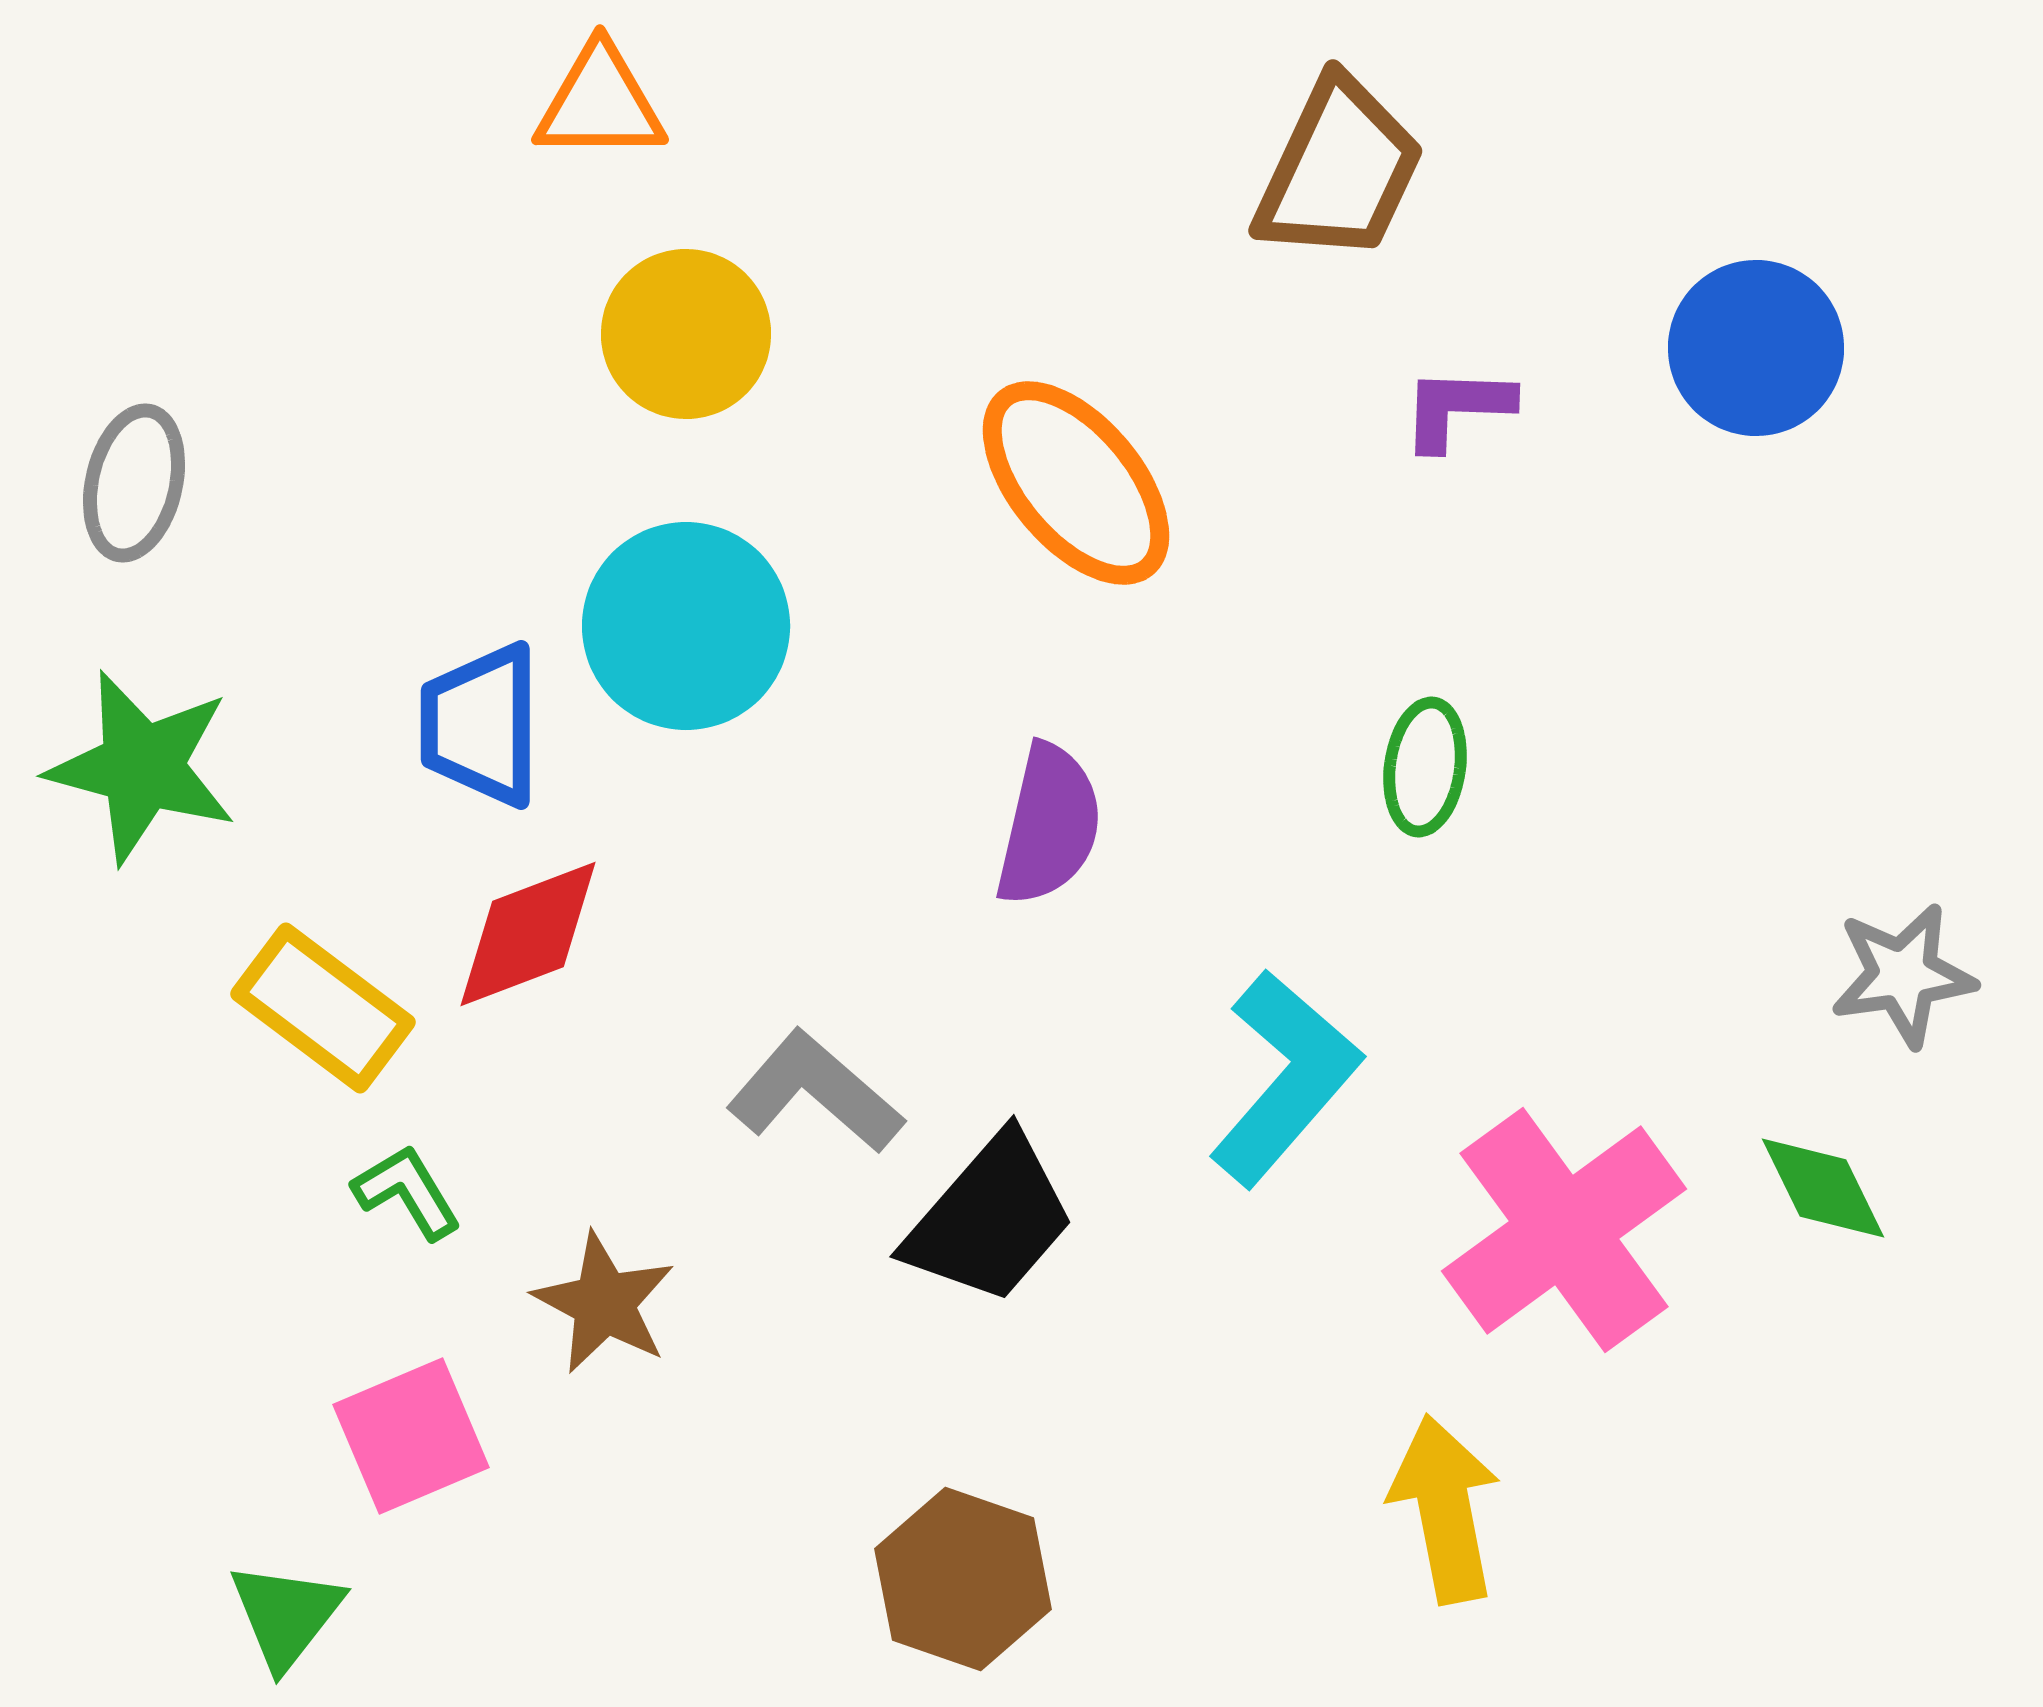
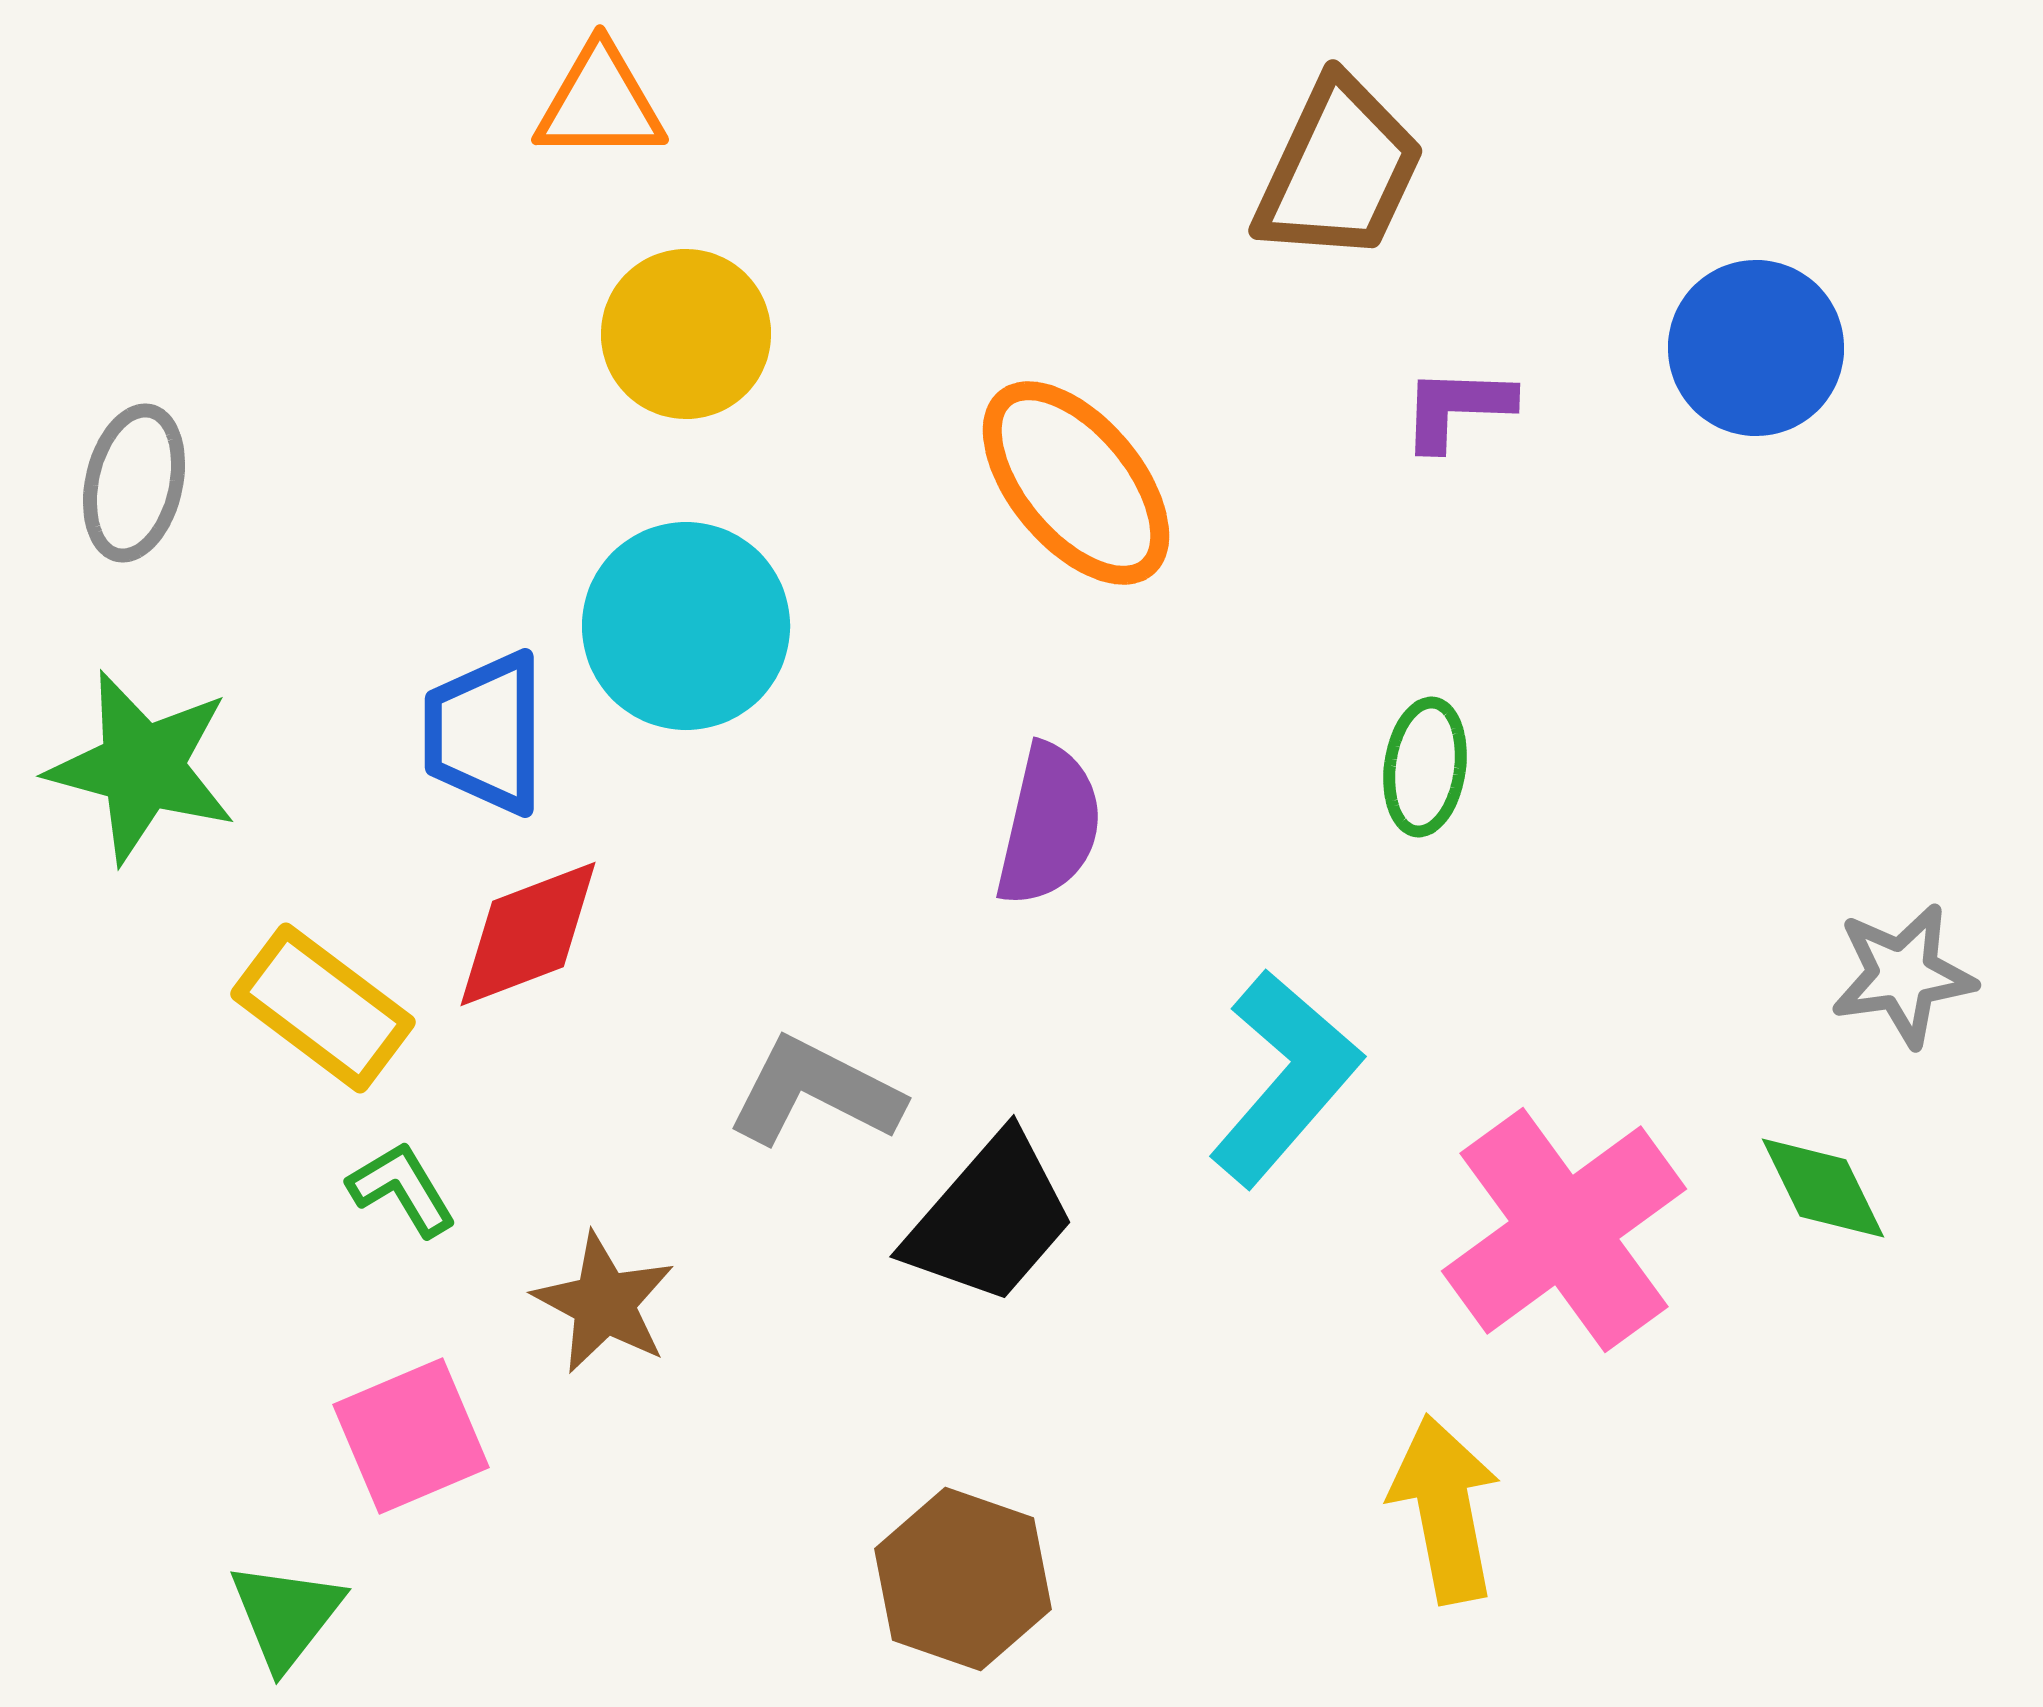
blue trapezoid: moved 4 px right, 8 px down
gray L-shape: rotated 14 degrees counterclockwise
green L-shape: moved 5 px left, 3 px up
